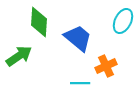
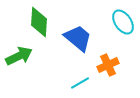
cyan ellipse: moved 1 px down; rotated 60 degrees counterclockwise
green arrow: rotated 8 degrees clockwise
orange cross: moved 2 px right, 1 px up
cyan line: rotated 30 degrees counterclockwise
